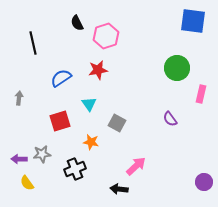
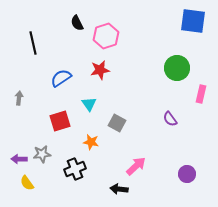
red star: moved 2 px right
purple circle: moved 17 px left, 8 px up
